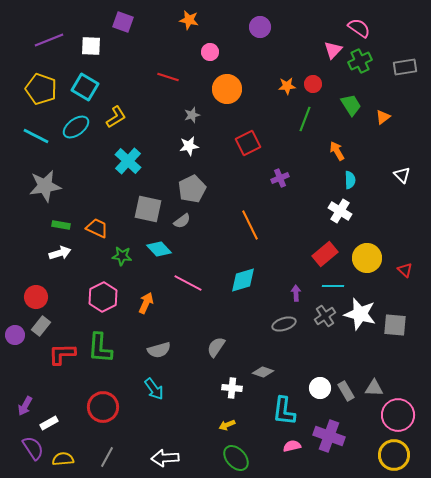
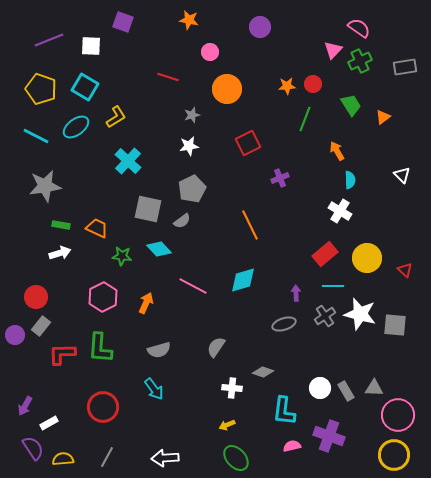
pink line at (188, 283): moved 5 px right, 3 px down
